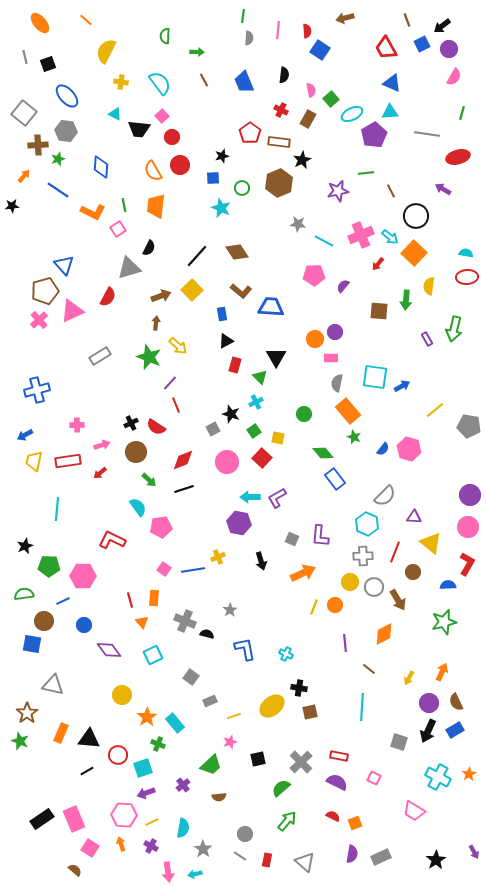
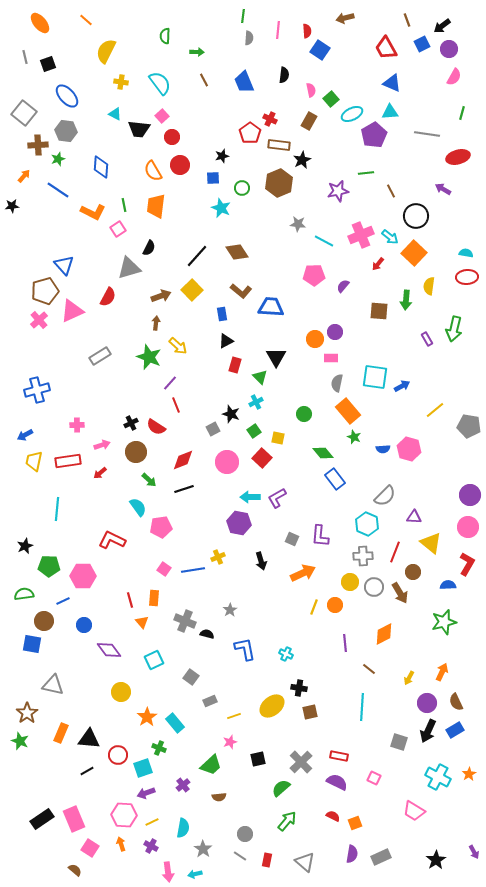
red cross at (281, 110): moved 11 px left, 9 px down
brown rectangle at (308, 119): moved 1 px right, 2 px down
brown rectangle at (279, 142): moved 3 px down
blue semicircle at (383, 449): rotated 48 degrees clockwise
brown arrow at (398, 600): moved 2 px right, 7 px up
cyan square at (153, 655): moved 1 px right, 5 px down
yellow circle at (122, 695): moved 1 px left, 3 px up
purple circle at (429, 703): moved 2 px left
green cross at (158, 744): moved 1 px right, 4 px down
